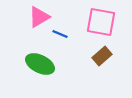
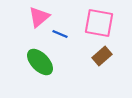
pink triangle: rotated 10 degrees counterclockwise
pink square: moved 2 px left, 1 px down
green ellipse: moved 2 px up; rotated 20 degrees clockwise
